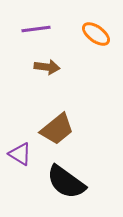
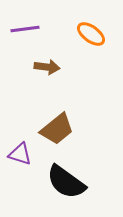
purple line: moved 11 px left
orange ellipse: moved 5 px left
purple triangle: rotated 15 degrees counterclockwise
